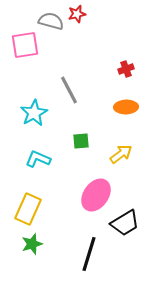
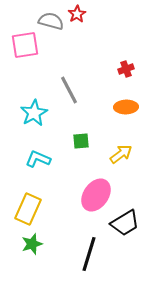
red star: rotated 18 degrees counterclockwise
